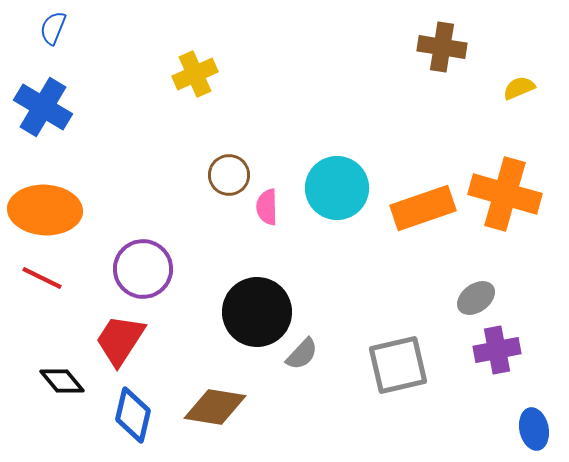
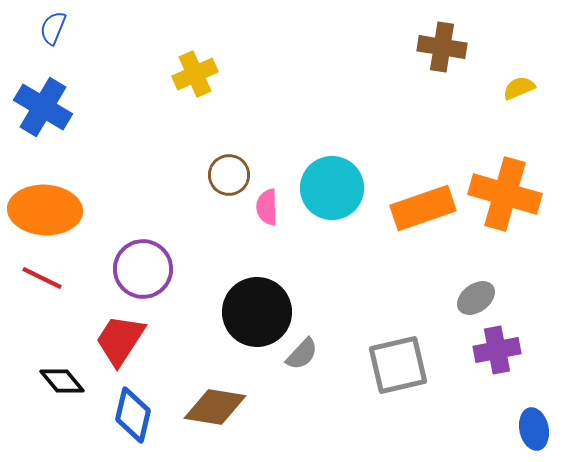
cyan circle: moved 5 px left
